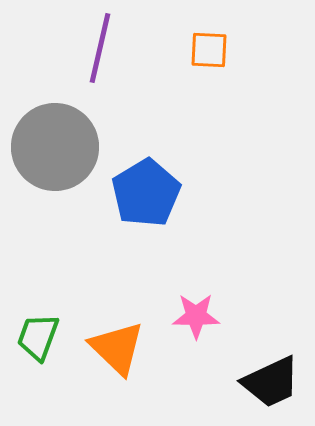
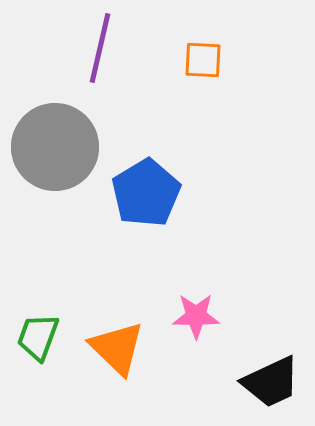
orange square: moved 6 px left, 10 px down
